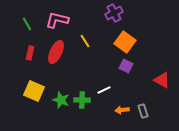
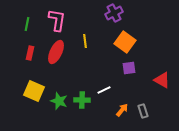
pink L-shape: rotated 85 degrees clockwise
green line: rotated 40 degrees clockwise
yellow line: rotated 24 degrees clockwise
purple square: moved 3 px right, 2 px down; rotated 32 degrees counterclockwise
green star: moved 2 px left, 1 px down
orange arrow: rotated 136 degrees clockwise
